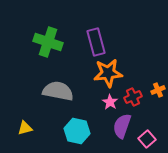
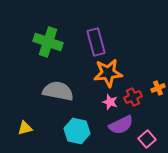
orange cross: moved 2 px up
pink star: rotated 14 degrees counterclockwise
purple semicircle: moved 1 px left, 1 px up; rotated 135 degrees counterclockwise
